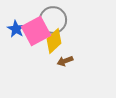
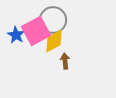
blue star: moved 6 px down
yellow diamond: rotated 15 degrees clockwise
brown arrow: rotated 105 degrees clockwise
